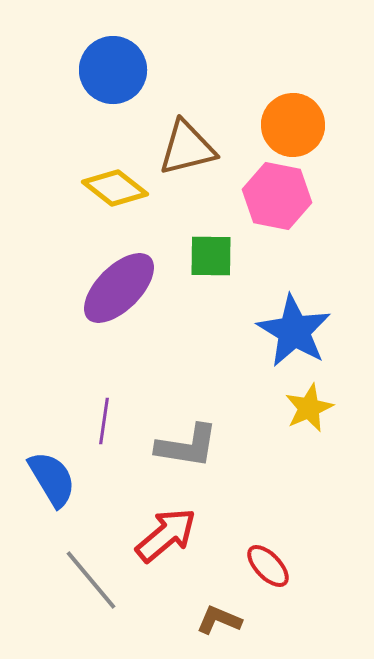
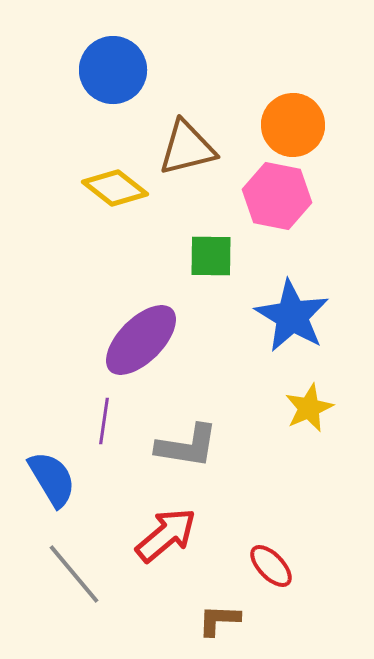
purple ellipse: moved 22 px right, 52 px down
blue star: moved 2 px left, 15 px up
red ellipse: moved 3 px right
gray line: moved 17 px left, 6 px up
brown L-shape: rotated 21 degrees counterclockwise
